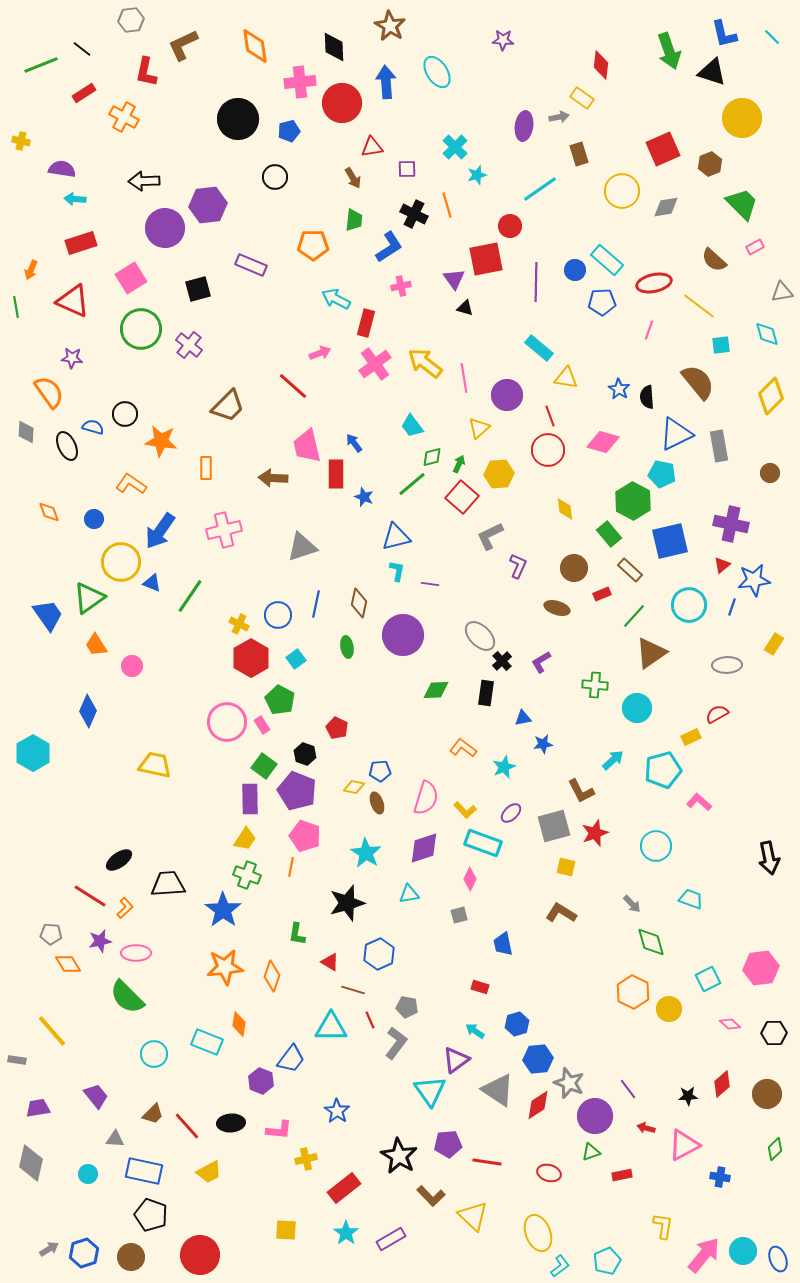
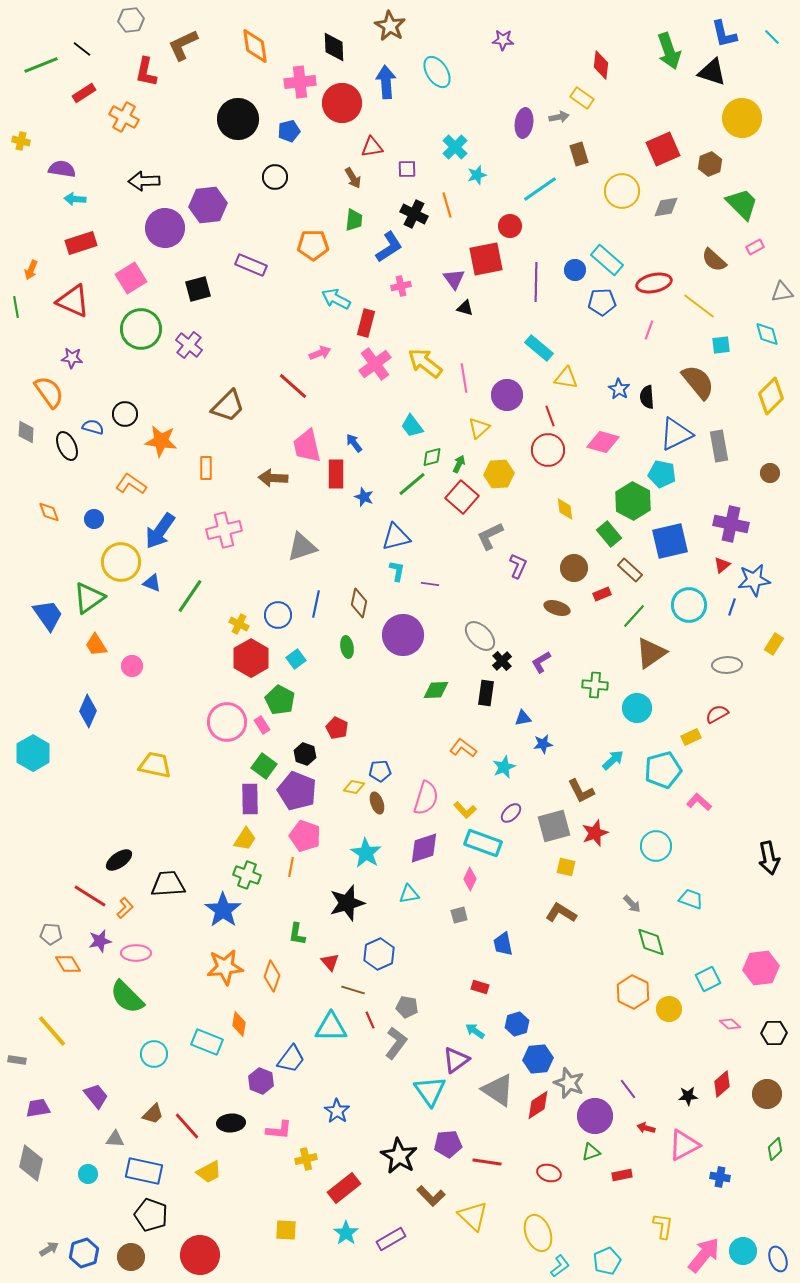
purple ellipse at (524, 126): moved 3 px up
red triangle at (330, 962): rotated 18 degrees clockwise
